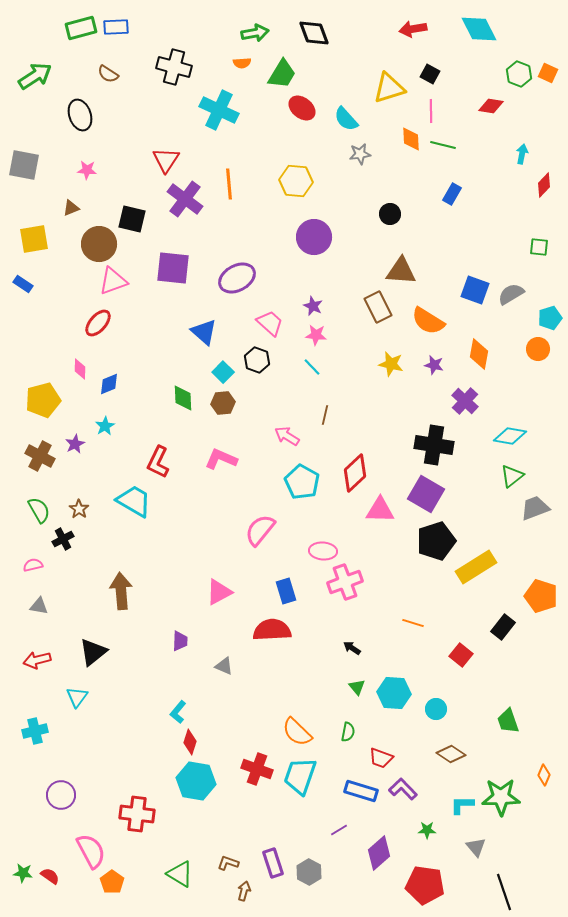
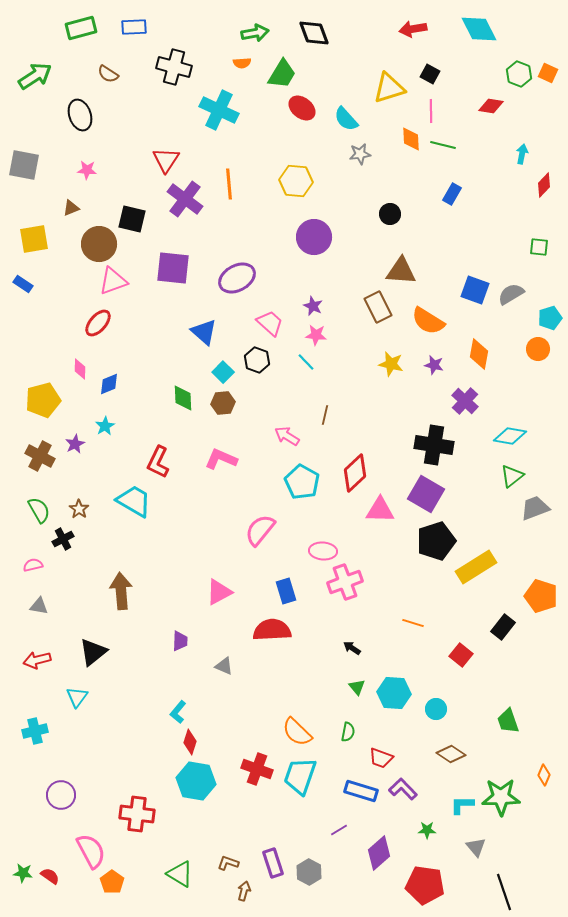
blue rectangle at (116, 27): moved 18 px right
cyan line at (312, 367): moved 6 px left, 5 px up
